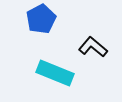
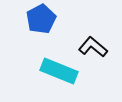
cyan rectangle: moved 4 px right, 2 px up
